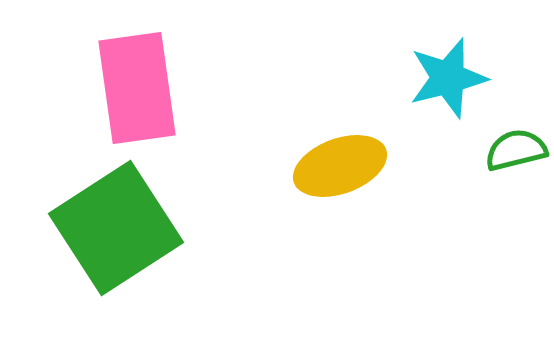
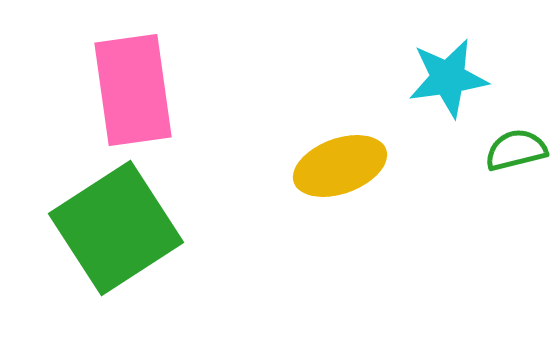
cyan star: rotated 6 degrees clockwise
pink rectangle: moved 4 px left, 2 px down
